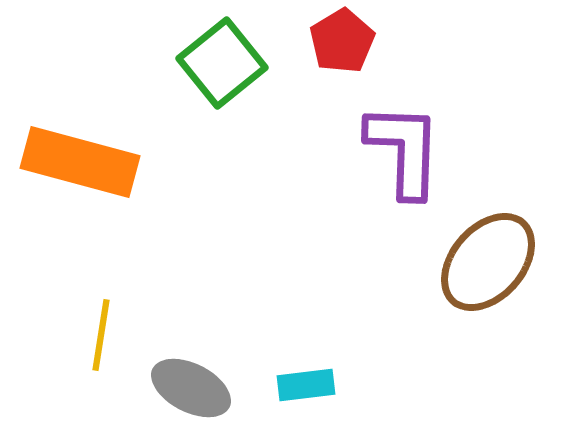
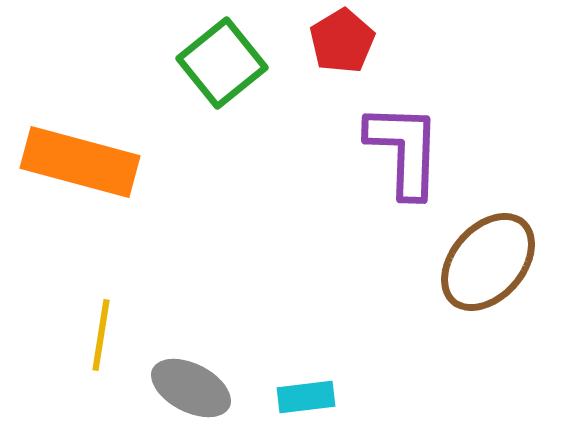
cyan rectangle: moved 12 px down
